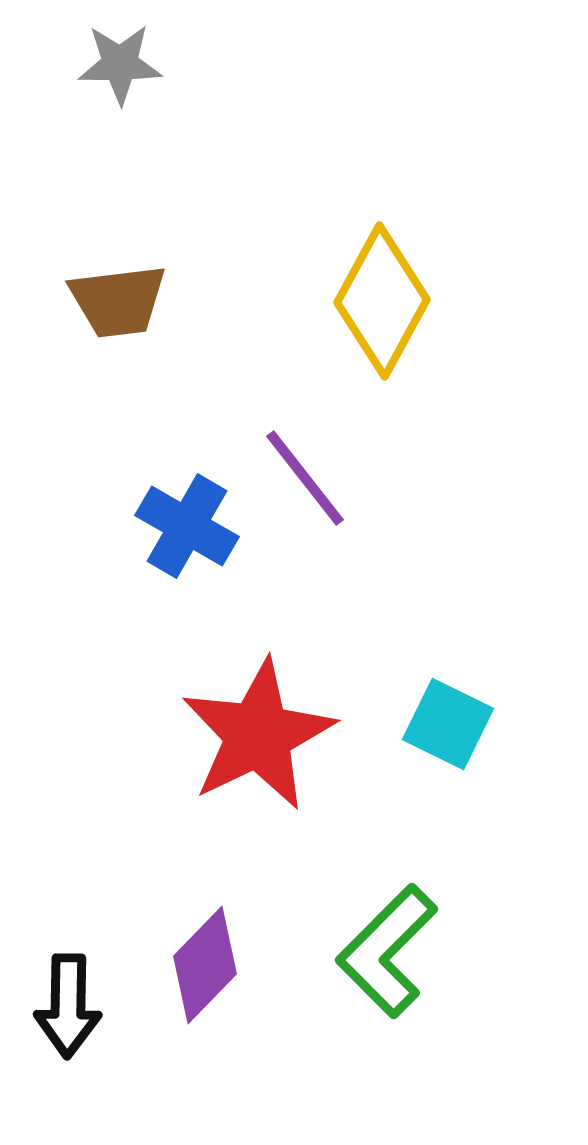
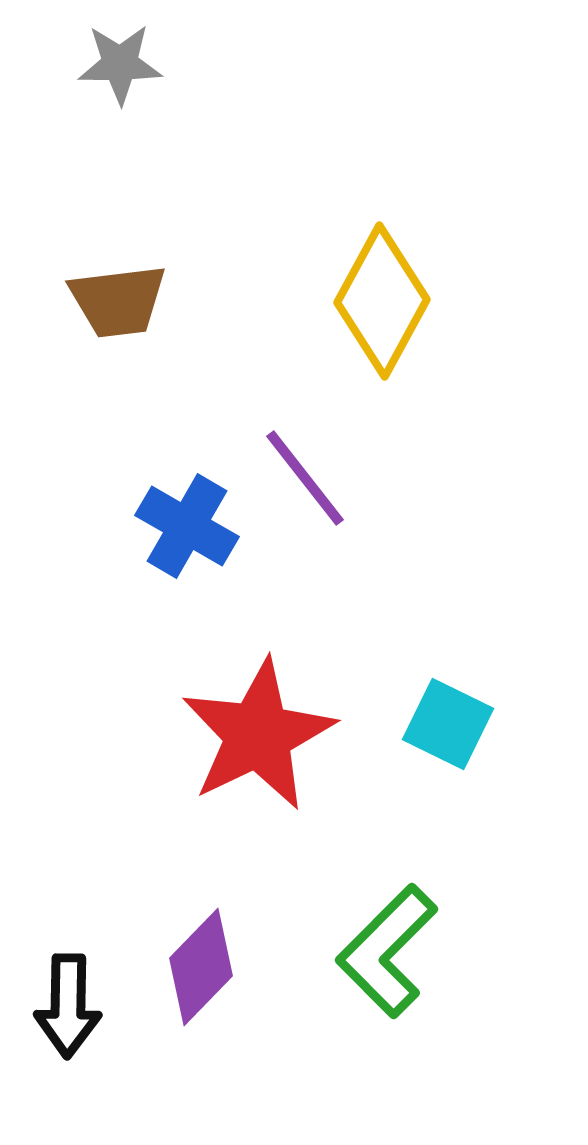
purple diamond: moved 4 px left, 2 px down
